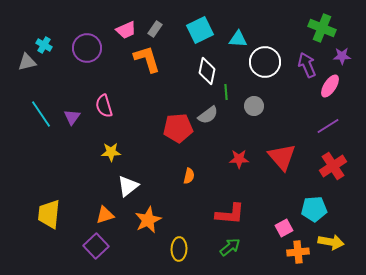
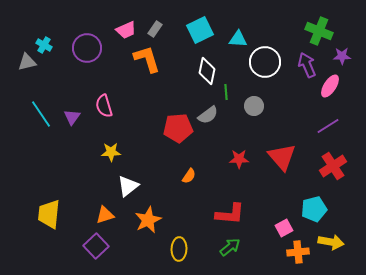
green cross: moved 3 px left, 3 px down
orange semicircle: rotated 21 degrees clockwise
cyan pentagon: rotated 10 degrees counterclockwise
